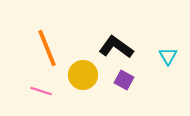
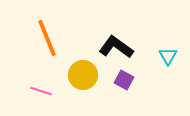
orange line: moved 10 px up
